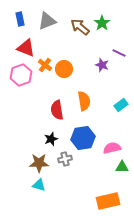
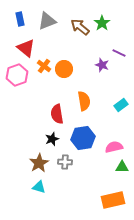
red triangle: rotated 18 degrees clockwise
orange cross: moved 1 px left, 1 px down
pink hexagon: moved 4 px left
red semicircle: moved 4 px down
black star: moved 1 px right
pink semicircle: moved 2 px right, 1 px up
gray cross: moved 3 px down; rotated 16 degrees clockwise
brown star: rotated 30 degrees counterclockwise
cyan triangle: moved 2 px down
orange rectangle: moved 5 px right, 1 px up
